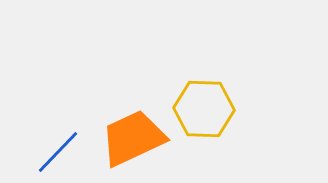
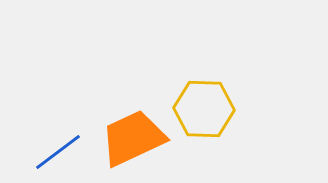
blue line: rotated 9 degrees clockwise
